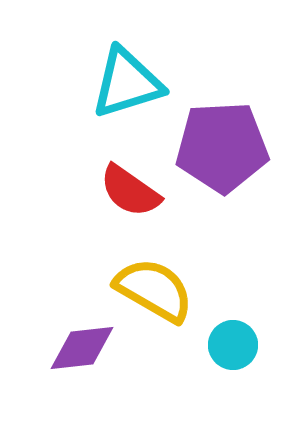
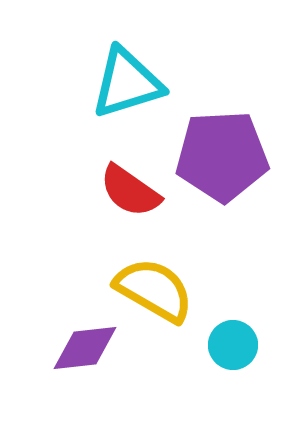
purple pentagon: moved 9 px down
purple diamond: moved 3 px right
